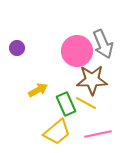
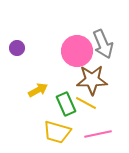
yellow trapezoid: rotated 56 degrees clockwise
